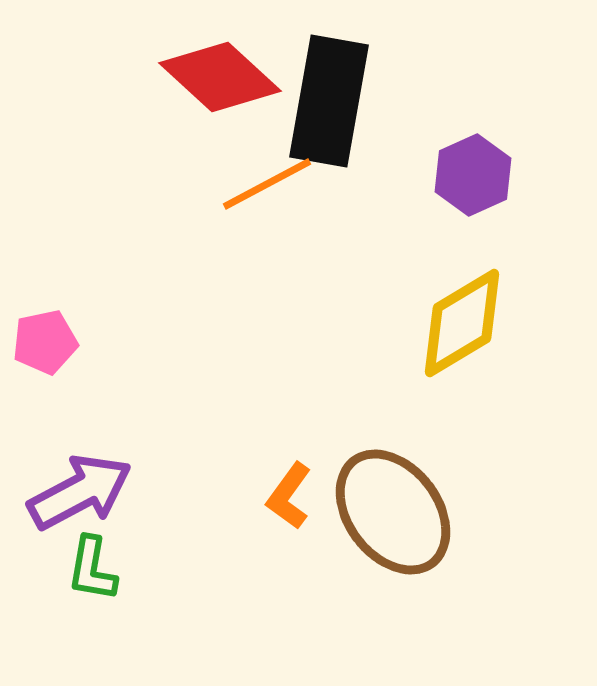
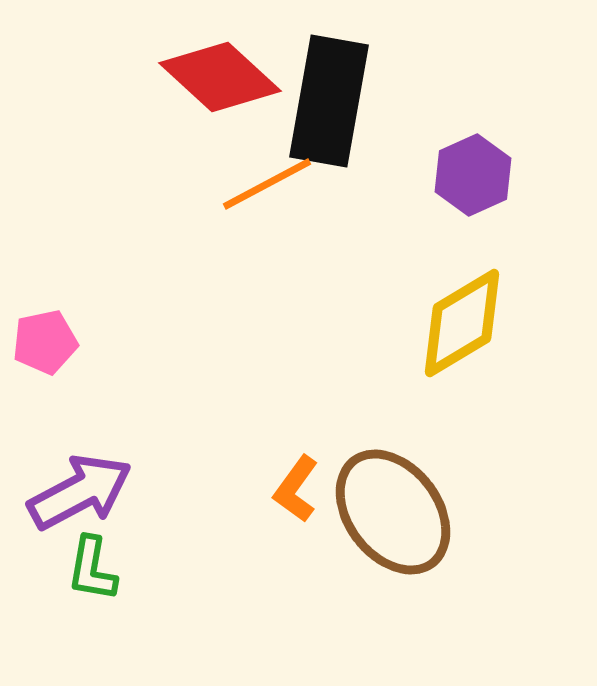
orange L-shape: moved 7 px right, 7 px up
